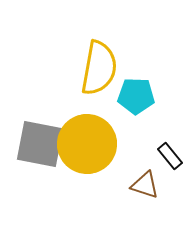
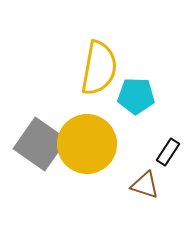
gray square: rotated 24 degrees clockwise
black rectangle: moved 2 px left, 4 px up; rotated 72 degrees clockwise
